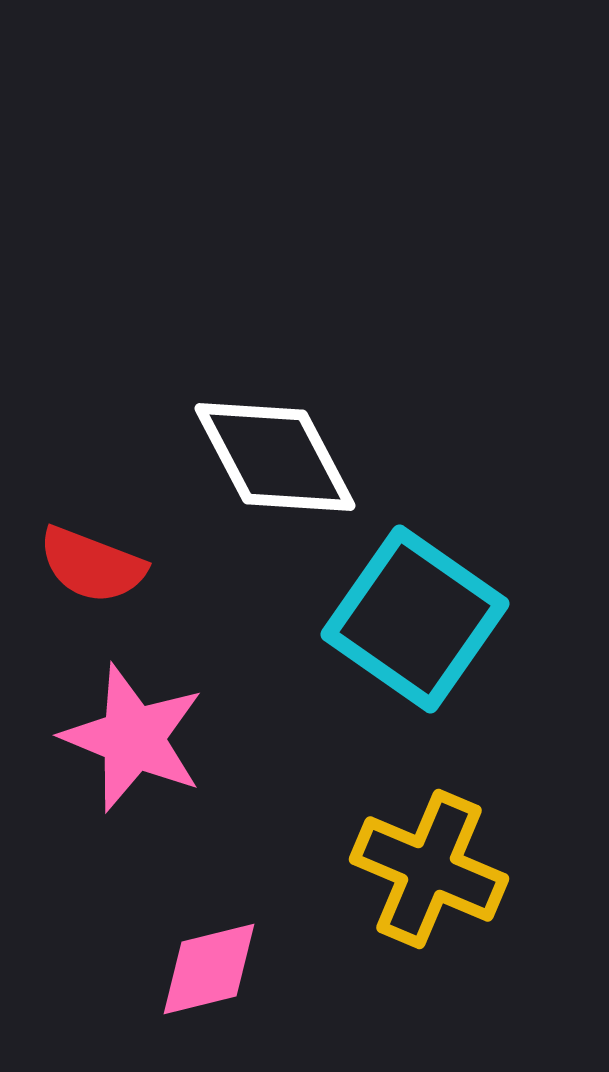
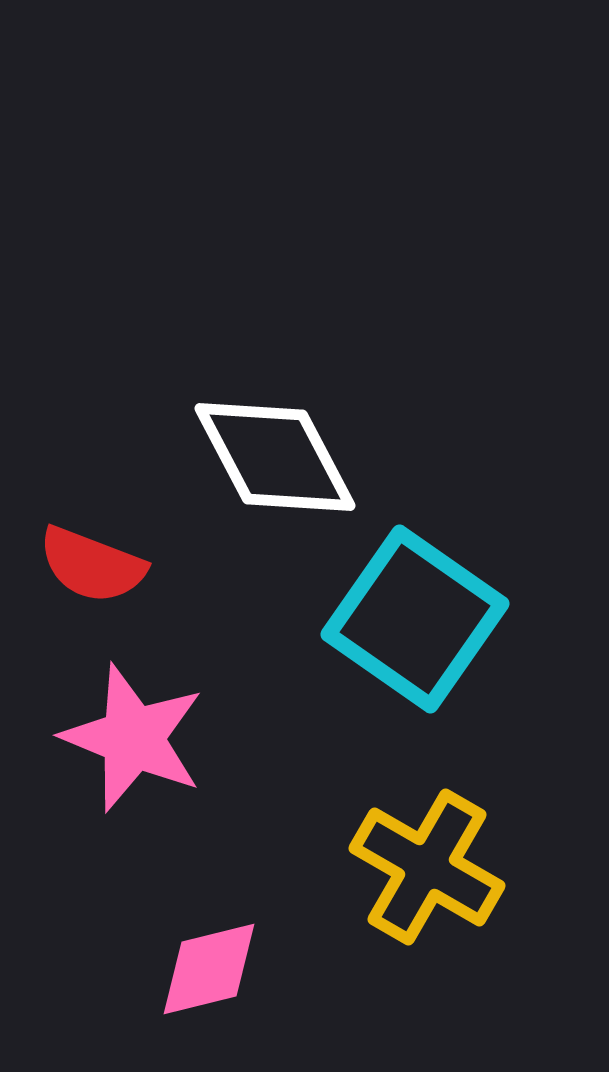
yellow cross: moved 2 px left, 2 px up; rotated 7 degrees clockwise
